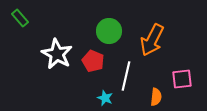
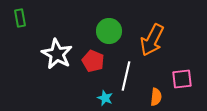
green rectangle: rotated 30 degrees clockwise
